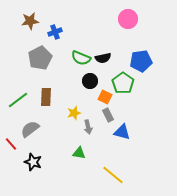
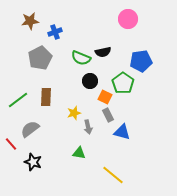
black semicircle: moved 6 px up
